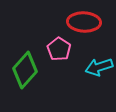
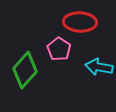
red ellipse: moved 4 px left
cyan arrow: rotated 28 degrees clockwise
